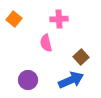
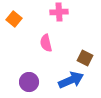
pink cross: moved 7 px up
brown square: moved 4 px right, 1 px down; rotated 21 degrees counterclockwise
purple circle: moved 1 px right, 2 px down
